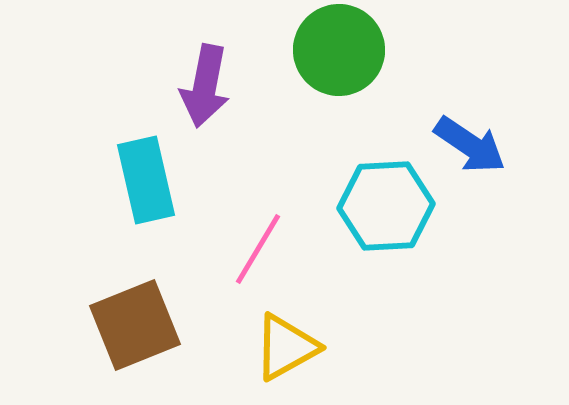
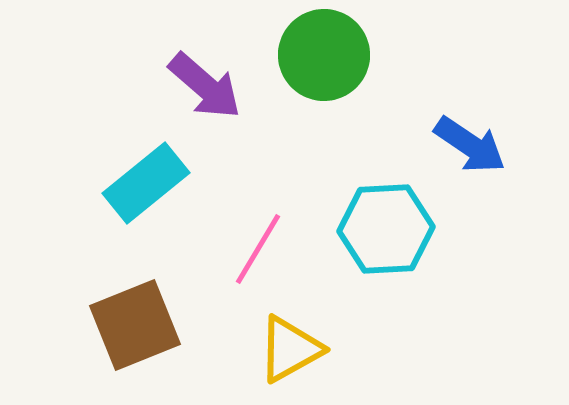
green circle: moved 15 px left, 5 px down
purple arrow: rotated 60 degrees counterclockwise
cyan rectangle: moved 3 px down; rotated 64 degrees clockwise
cyan hexagon: moved 23 px down
yellow triangle: moved 4 px right, 2 px down
